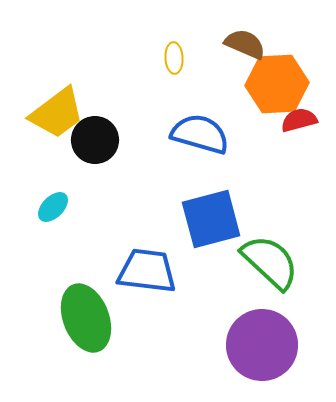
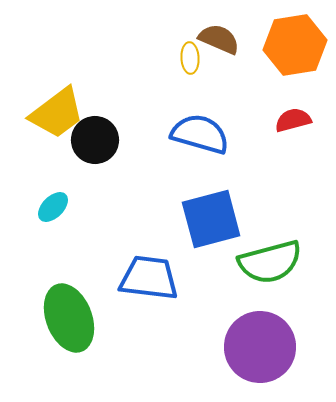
brown semicircle: moved 26 px left, 5 px up
yellow ellipse: moved 16 px right
orange hexagon: moved 18 px right, 39 px up; rotated 6 degrees counterclockwise
red semicircle: moved 6 px left
green semicircle: rotated 122 degrees clockwise
blue trapezoid: moved 2 px right, 7 px down
green ellipse: moved 17 px left
purple circle: moved 2 px left, 2 px down
